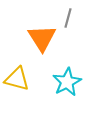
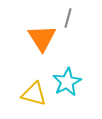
yellow triangle: moved 17 px right, 15 px down
